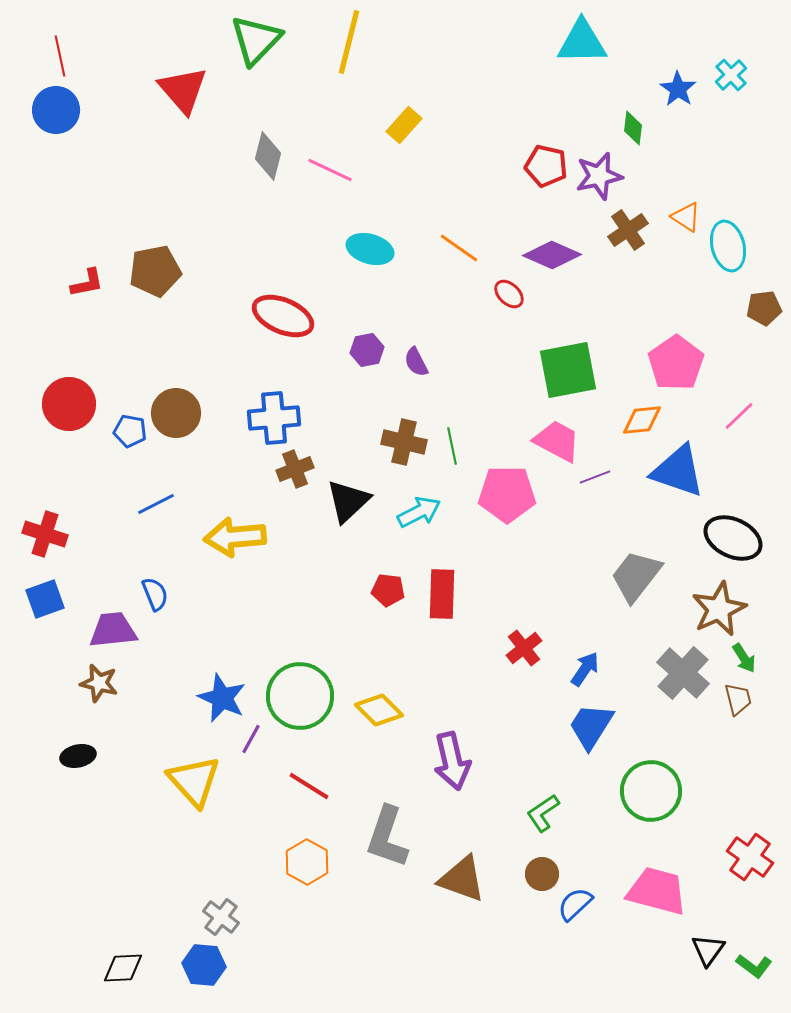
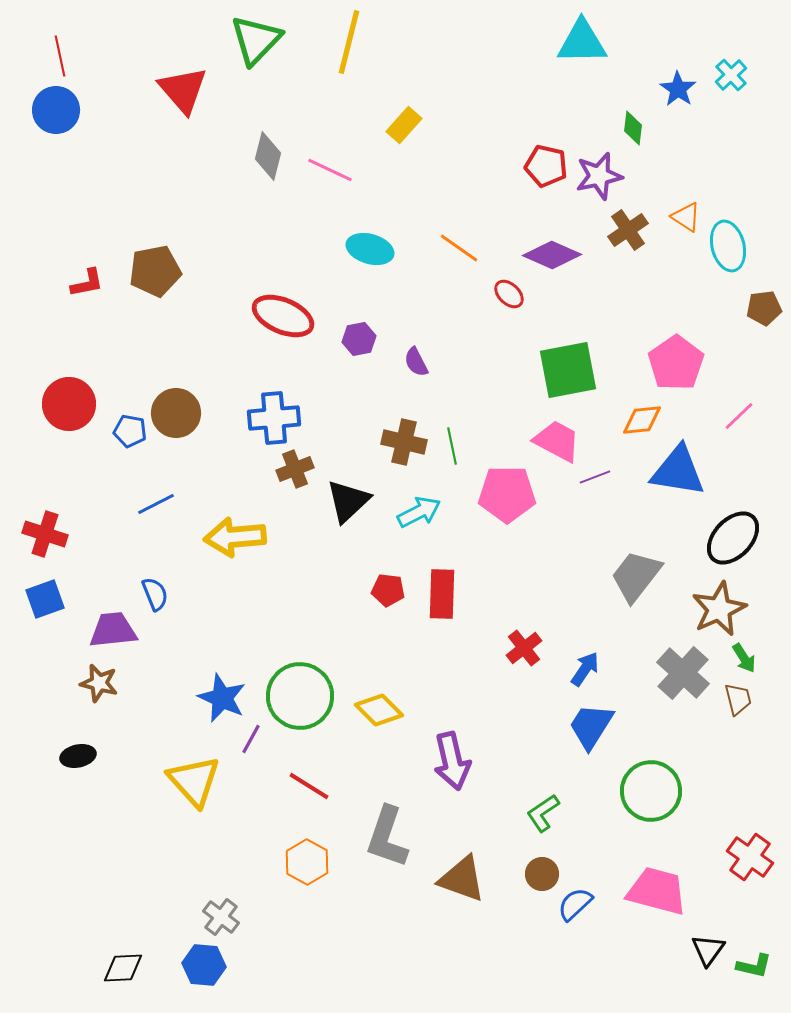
purple hexagon at (367, 350): moved 8 px left, 11 px up
blue triangle at (678, 471): rotated 10 degrees counterclockwise
black ellipse at (733, 538): rotated 72 degrees counterclockwise
green L-shape at (754, 966): rotated 24 degrees counterclockwise
